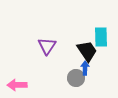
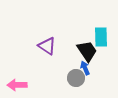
purple triangle: rotated 30 degrees counterclockwise
blue arrow: rotated 24 degrees counterclockwise
